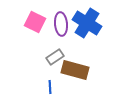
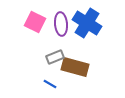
gray rectangle: rotated 12 degrees clockwise
brown rectangle: moved 3 px up
blue line: moved 3 px up; rotated 56 degrees counterclockwise
